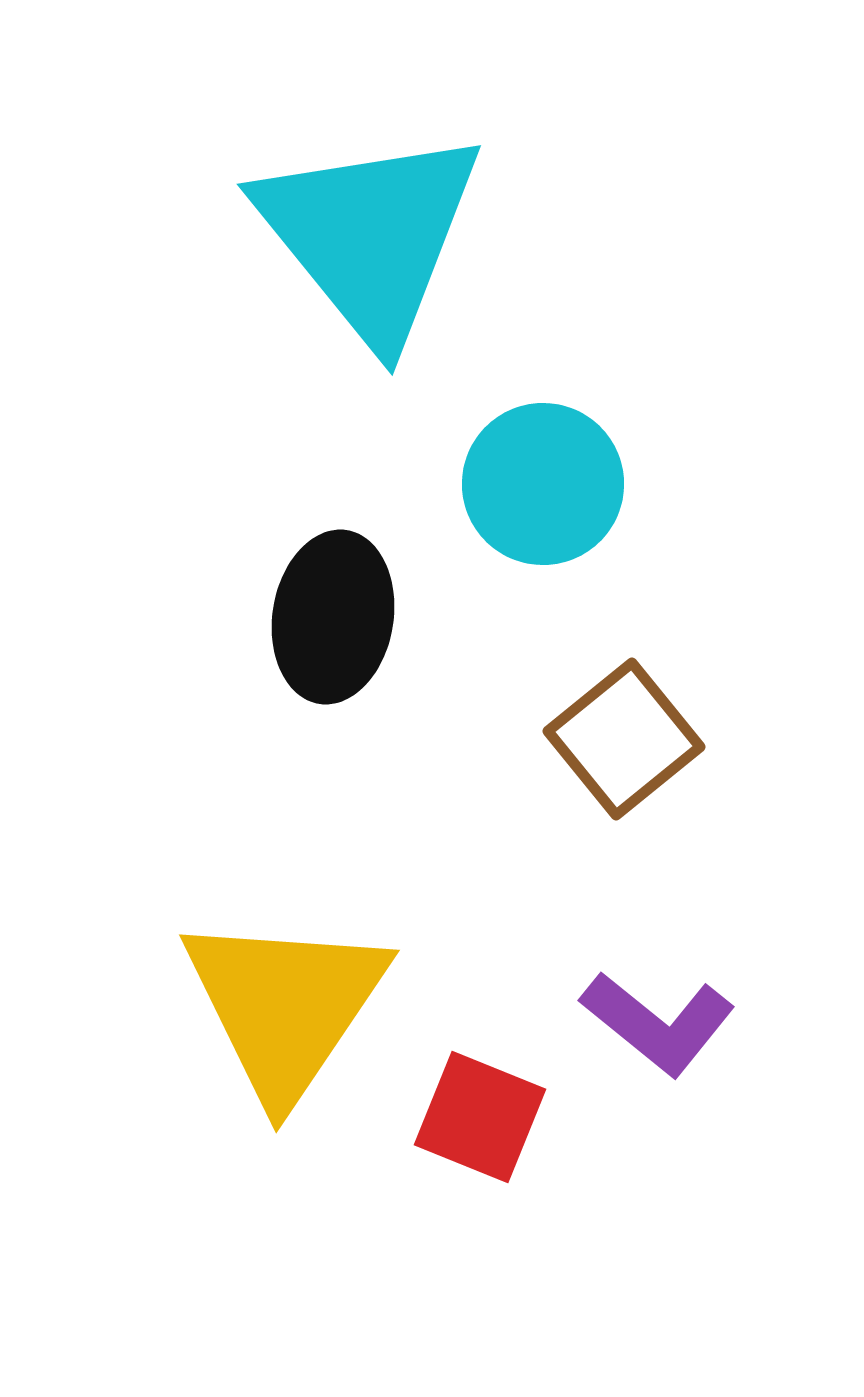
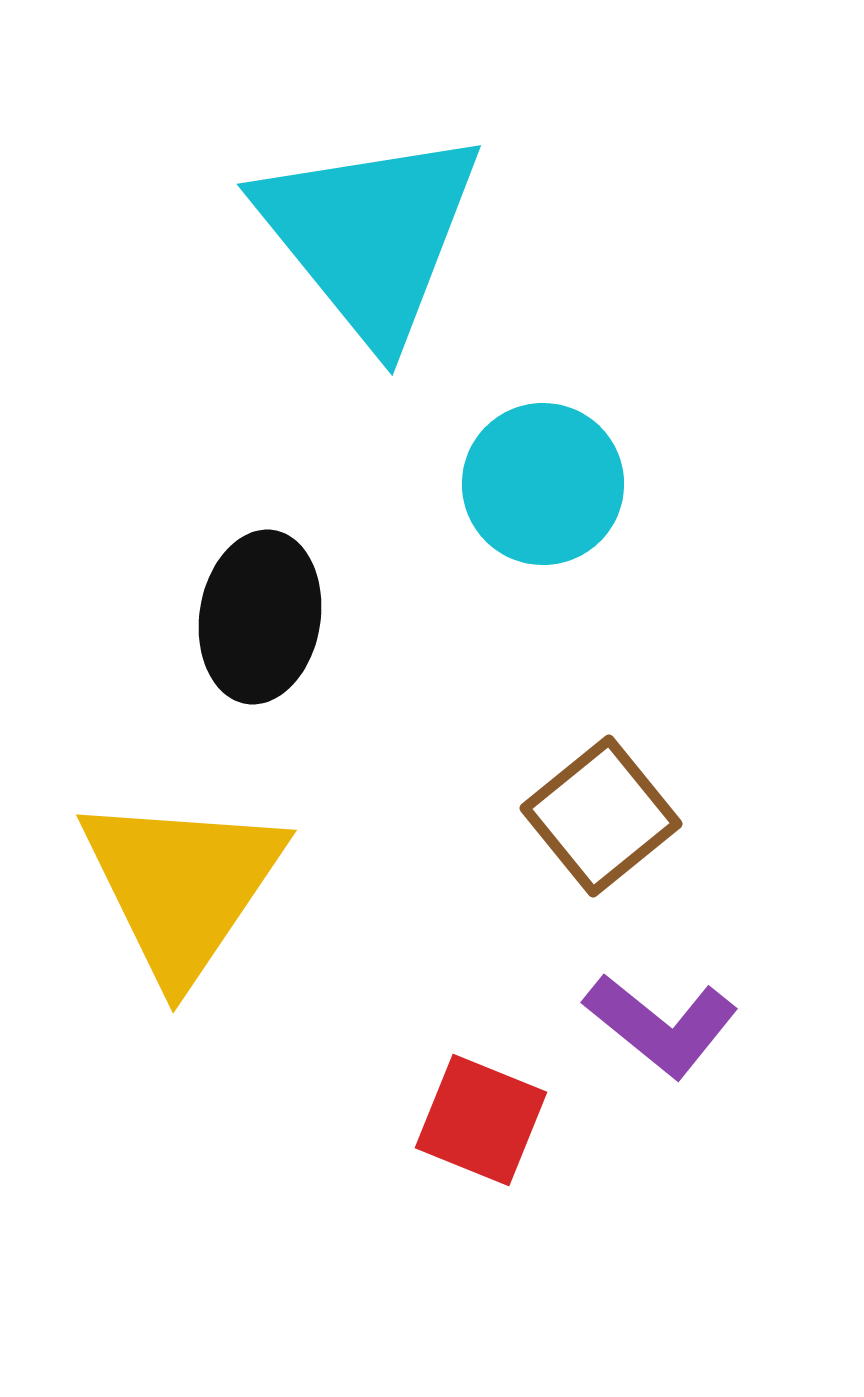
black ellipse: moved 73 px left
brown square: moved 23 px left, 77 px down
yellow triangle: moved 103 px left, 120 px up
purple L-shape: moved 3 px right, 2 px down
red square: moved 1 px right, 3 px down
